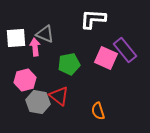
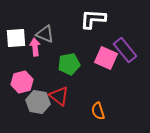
pink hexagon: moved 3 px left, 2 px down
